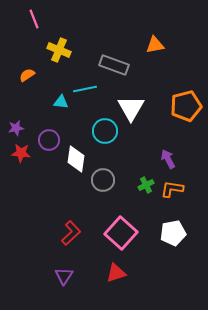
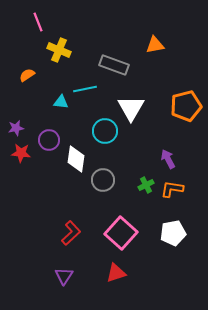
pink line: moved 4 px right, 3 px down
